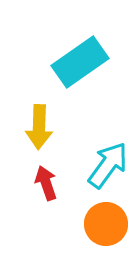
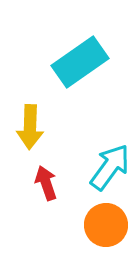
yellow arrow: moved 9 px left
cyan arrow: moved 2 px right, 2 px down
orange circle: moved 1 px down
